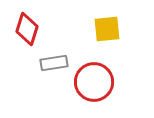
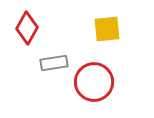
red diamond: moved 1 px up; rotated 12 degrees clockwise
